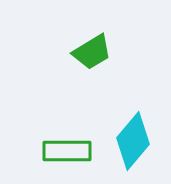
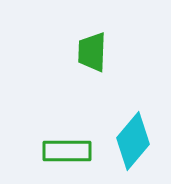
green trapezoid: rotated 123 degrees clockwise
